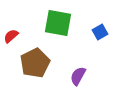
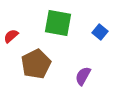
blue square: rotated 21 degrees counterclockwise
brown pentagon: moved 1 px right, 1 px down
purple semicircle: moved 5 px right
